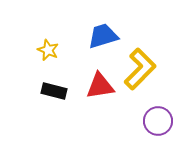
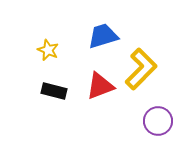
yellow L-shape: moved 1 px right
red triangle: rotated 12 degrees counterclockwise
